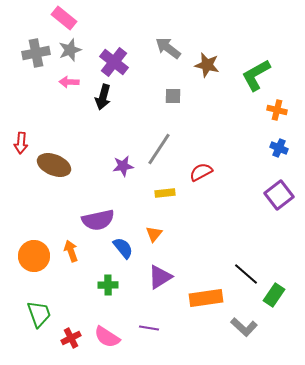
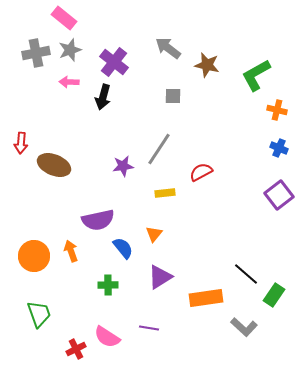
red cross: moved 5 px right, 11 px down
